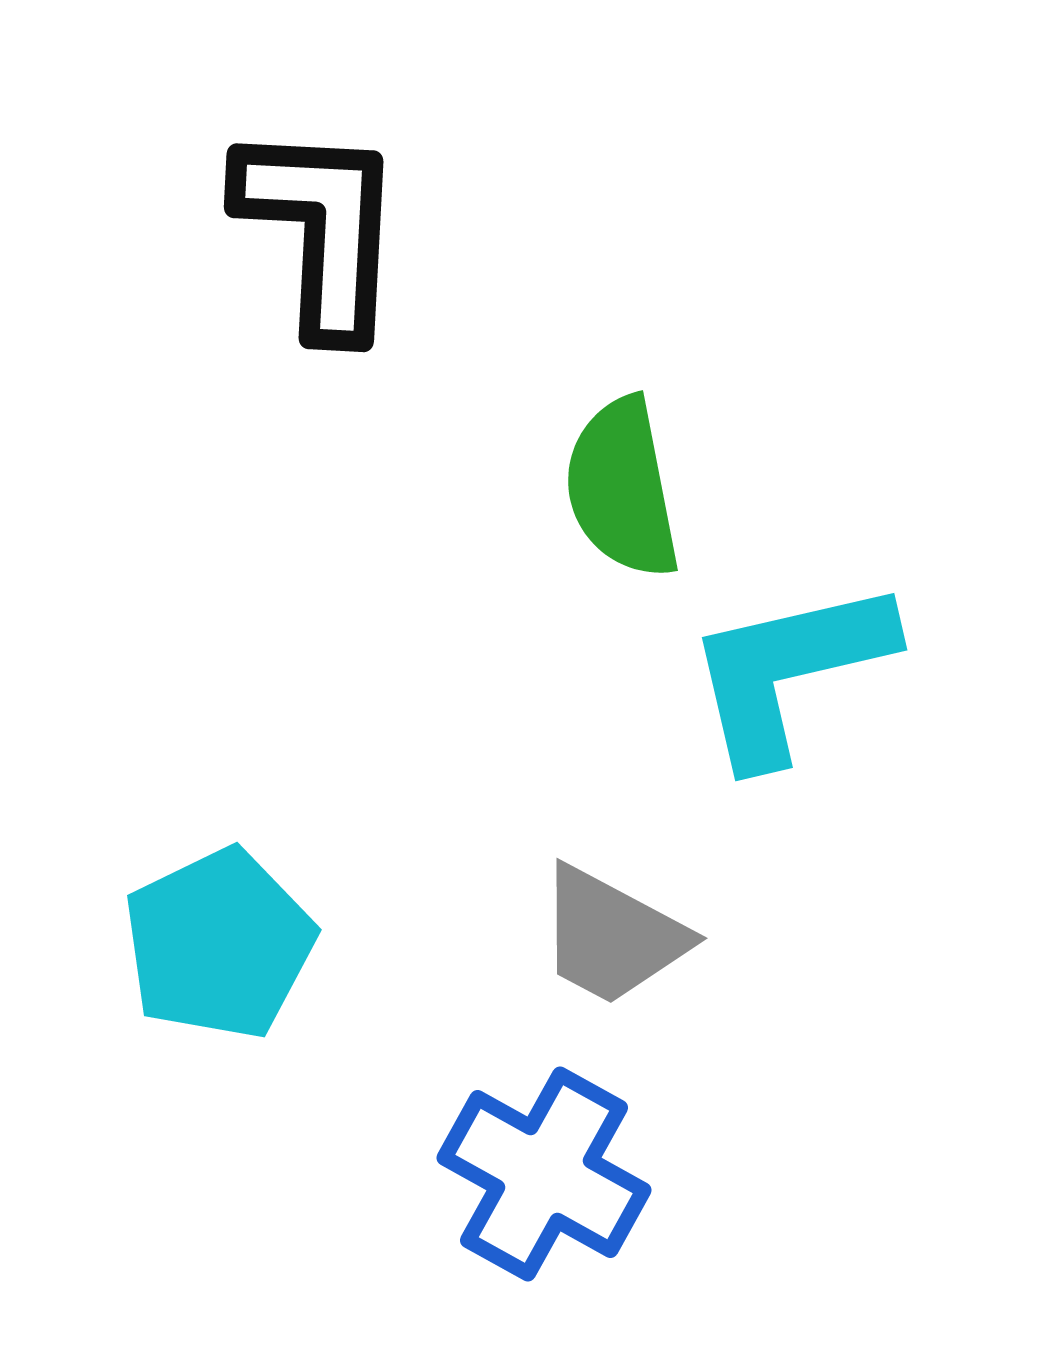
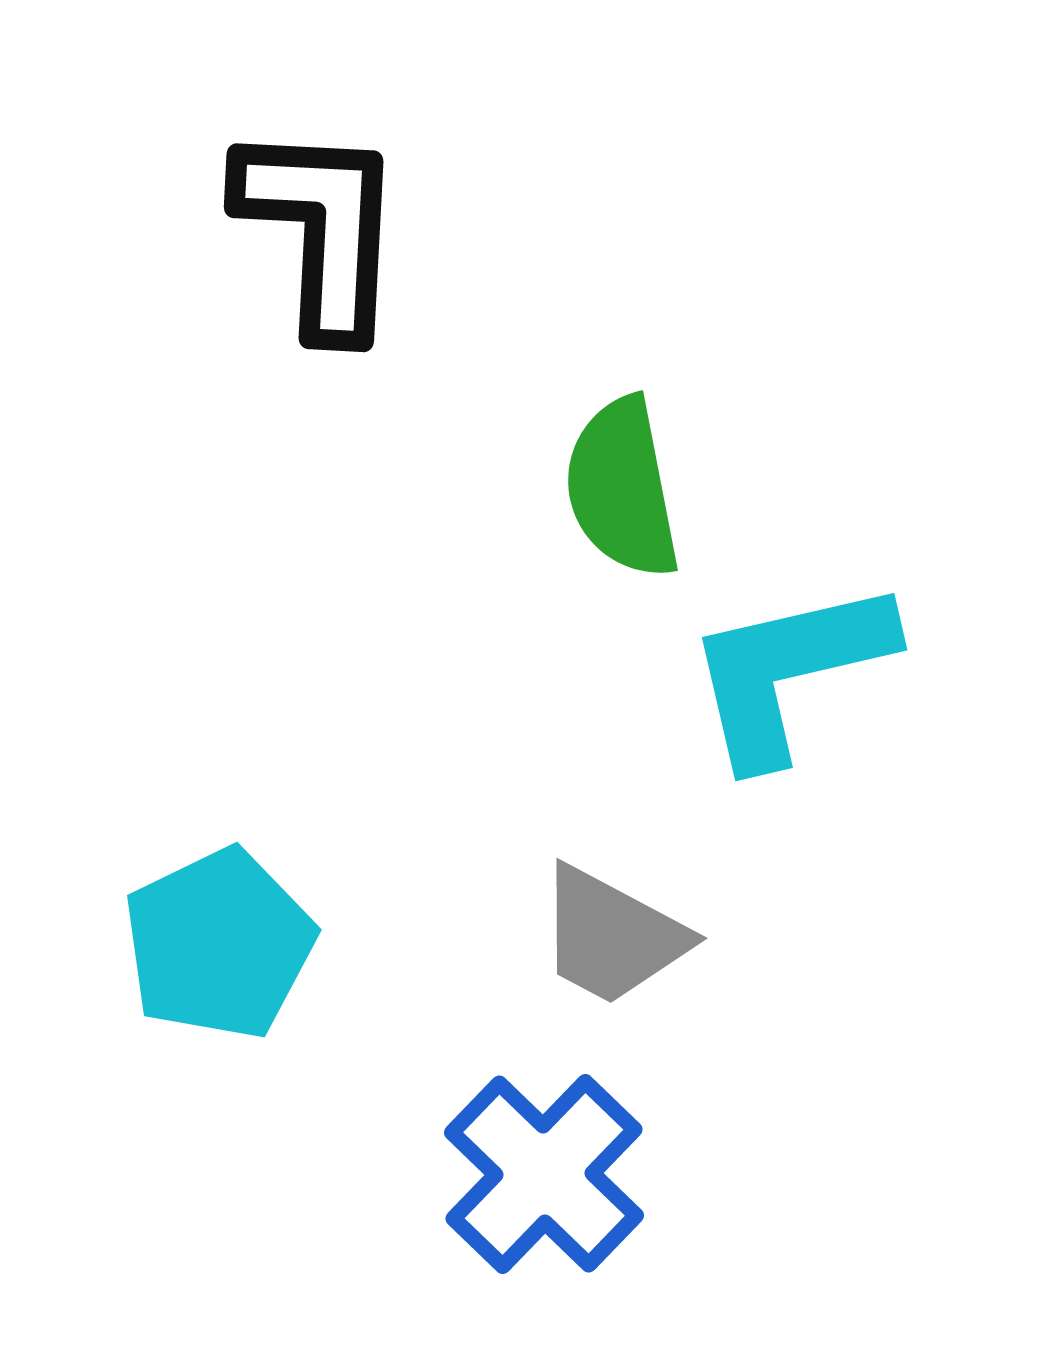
blue cross: rotated 15 degrees clockwise
